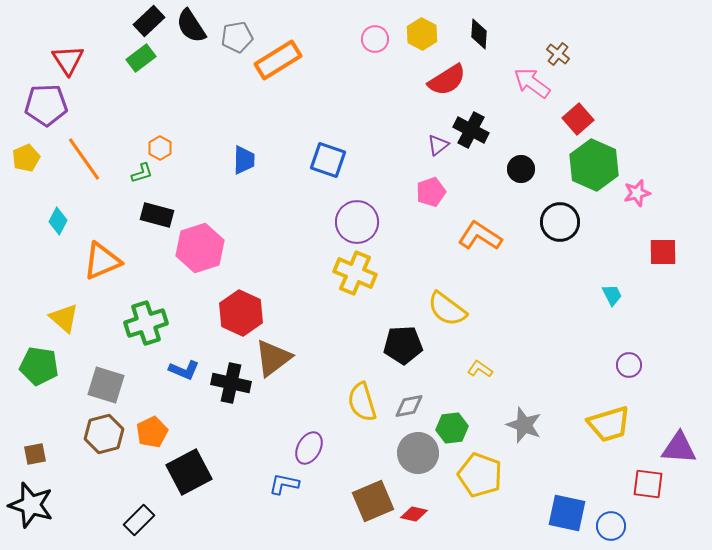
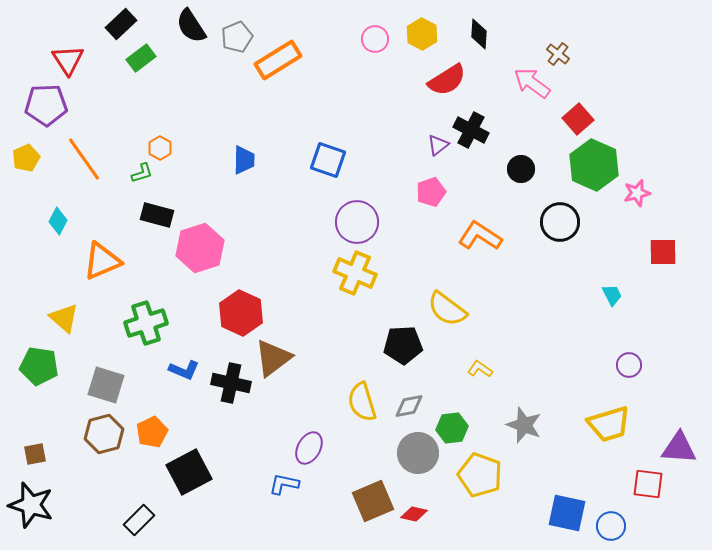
black rectangle at (149, 21): moved 28 px left, 3 px down
gray pentagon at (237, 37): rotated 12 degrees counterclockwise
